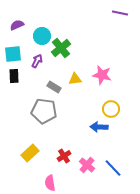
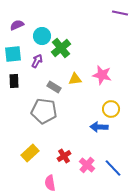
black rectangle: moved 5 px down
